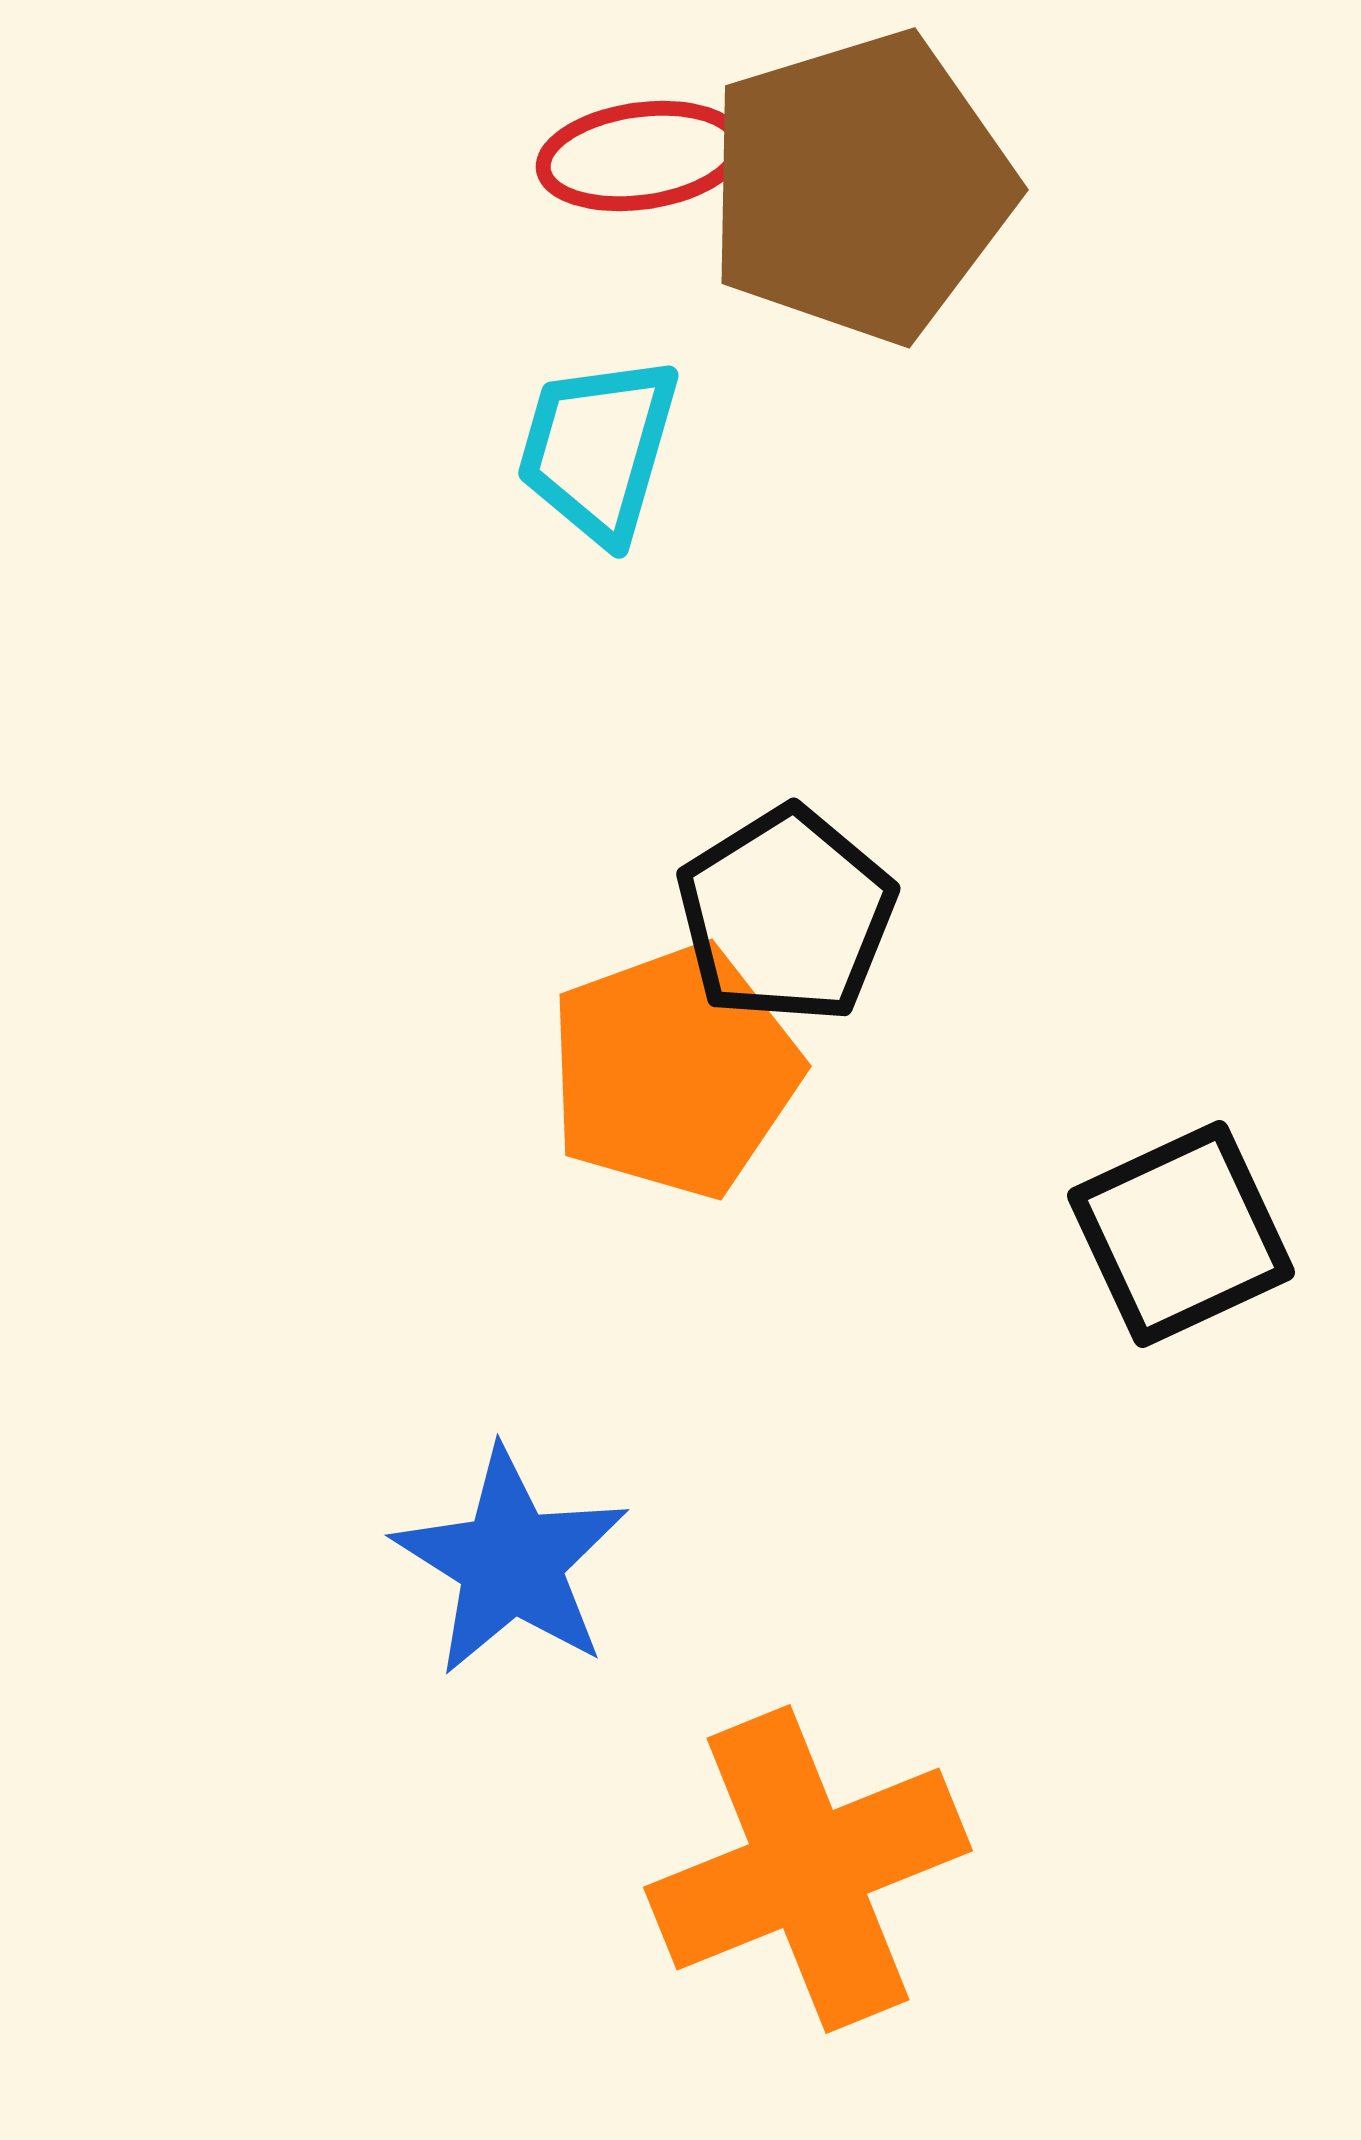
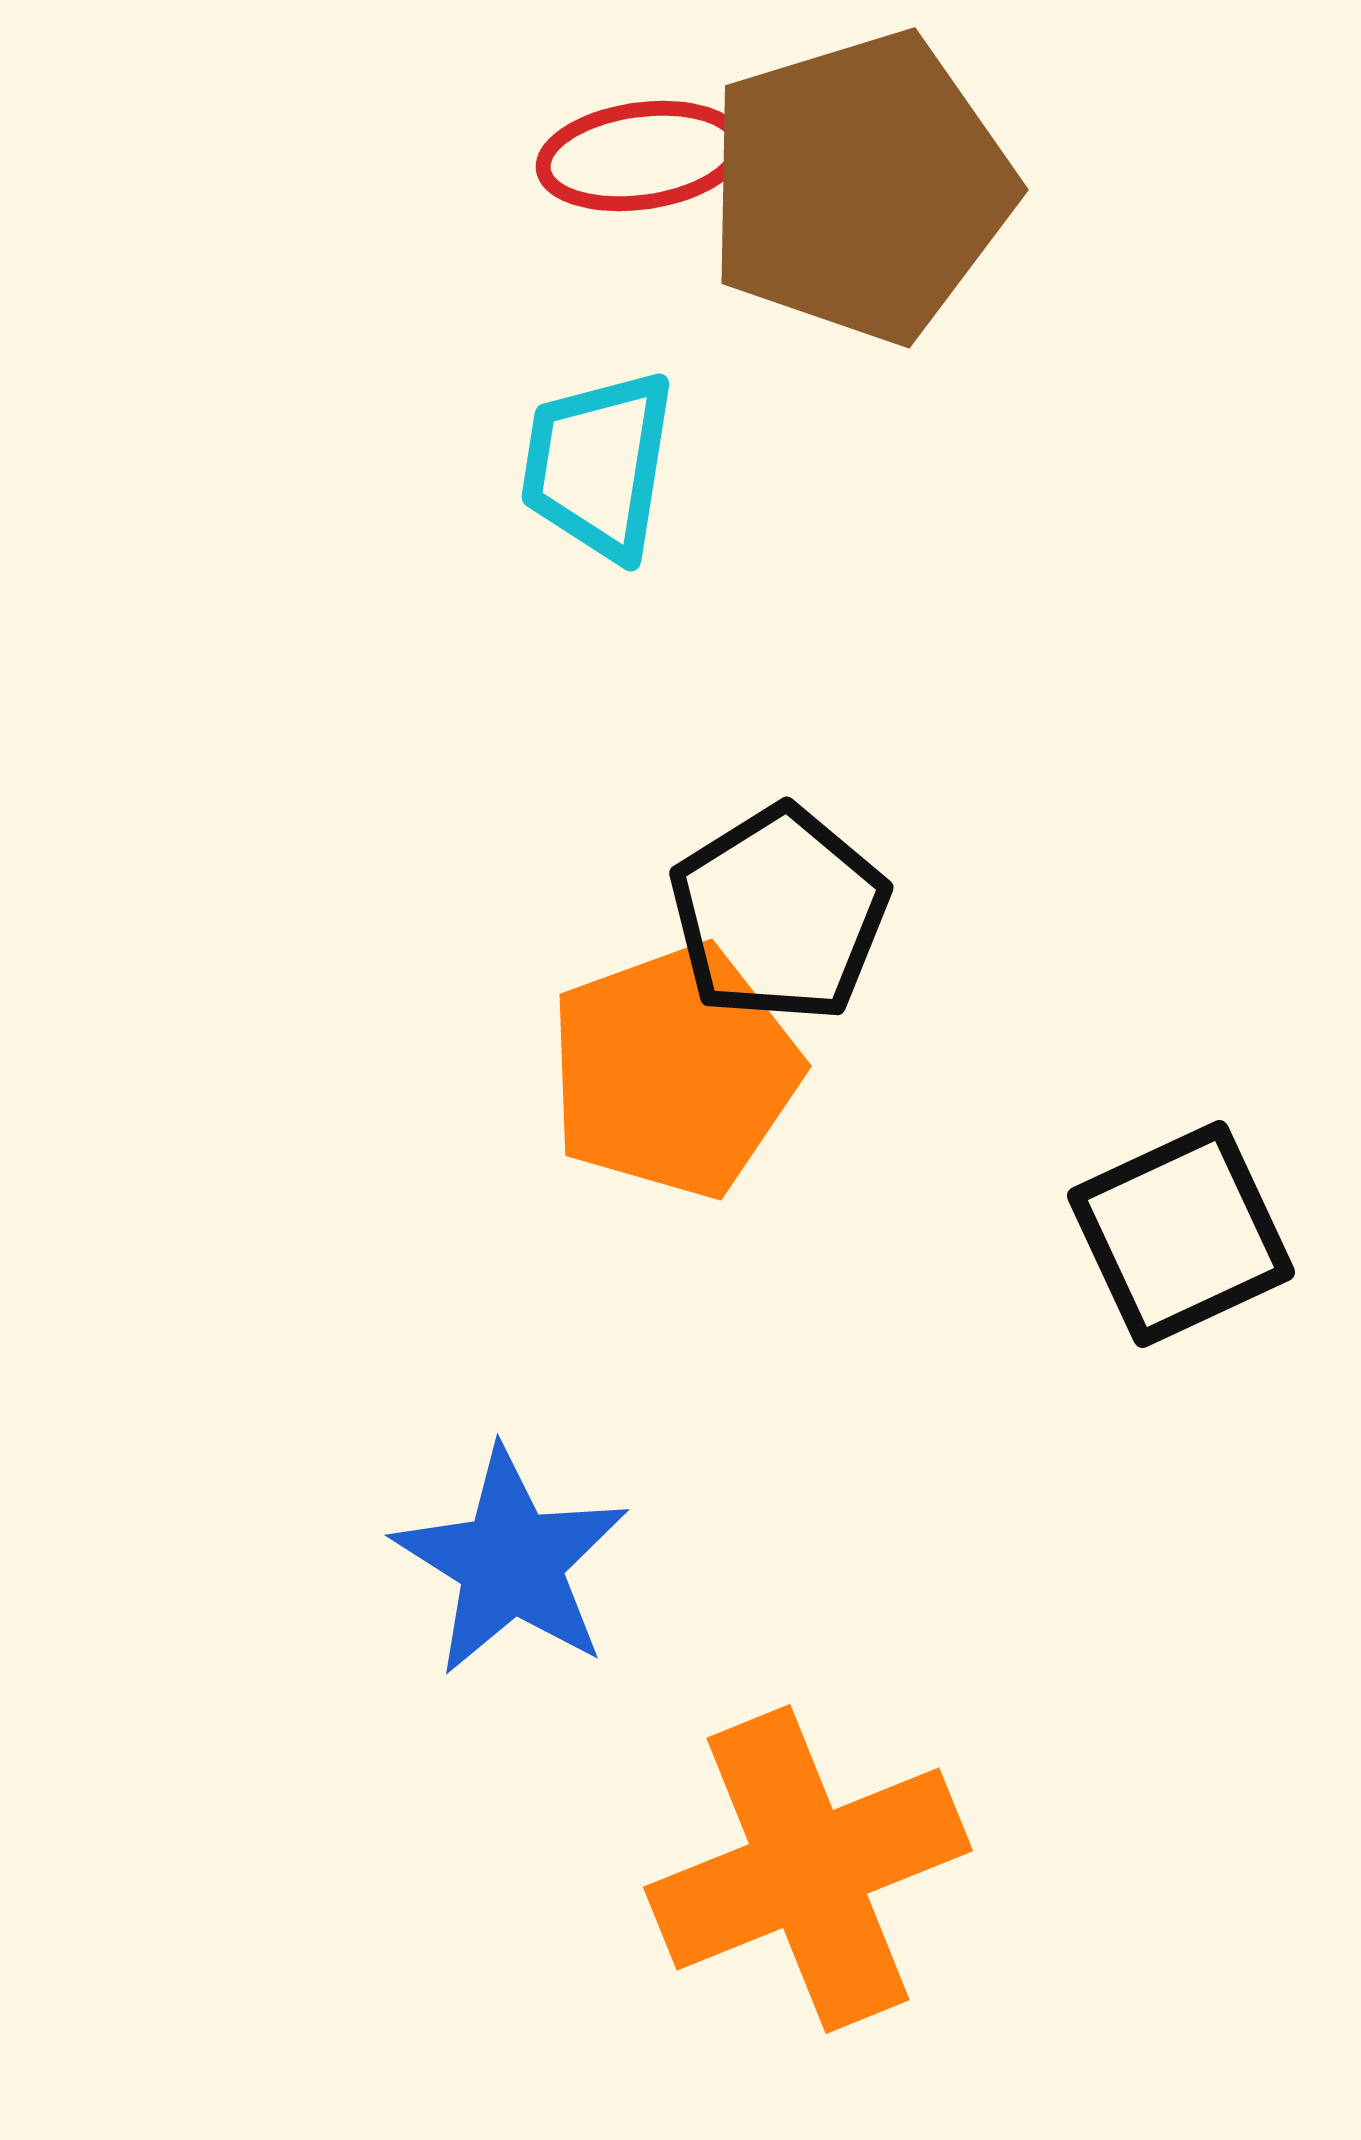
cyan trapezoid: moved 16 px down; rotated 7 degrees counterclockwise
black pentagon: moved 7 px left, 1 px up
